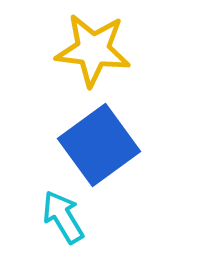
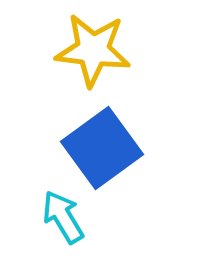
blue square: moved 3 px right, 3 px down
